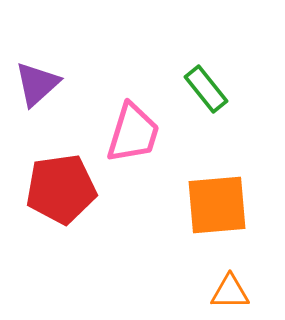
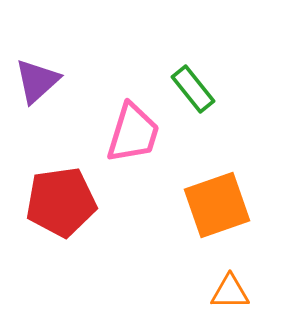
purple triangle: moved 3 px up
green rectangle: moved 13 px left
red pentagon: moved 13 px down
orange square: rotated 14 degrees counterclockwise
